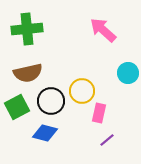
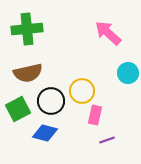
pink arrow: moved 5 px right, 3 px down
green square: moved 1 px right, 2 px down
pink rectangle: moved 4 px left, 2 px down
purple line: rotated 21 degrees clockwise
